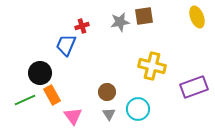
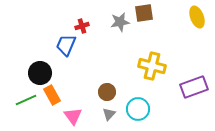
brown square: moved 3 px up
green line: moved 1 px right
gray triangle: rotated 16 degrees clockwise
